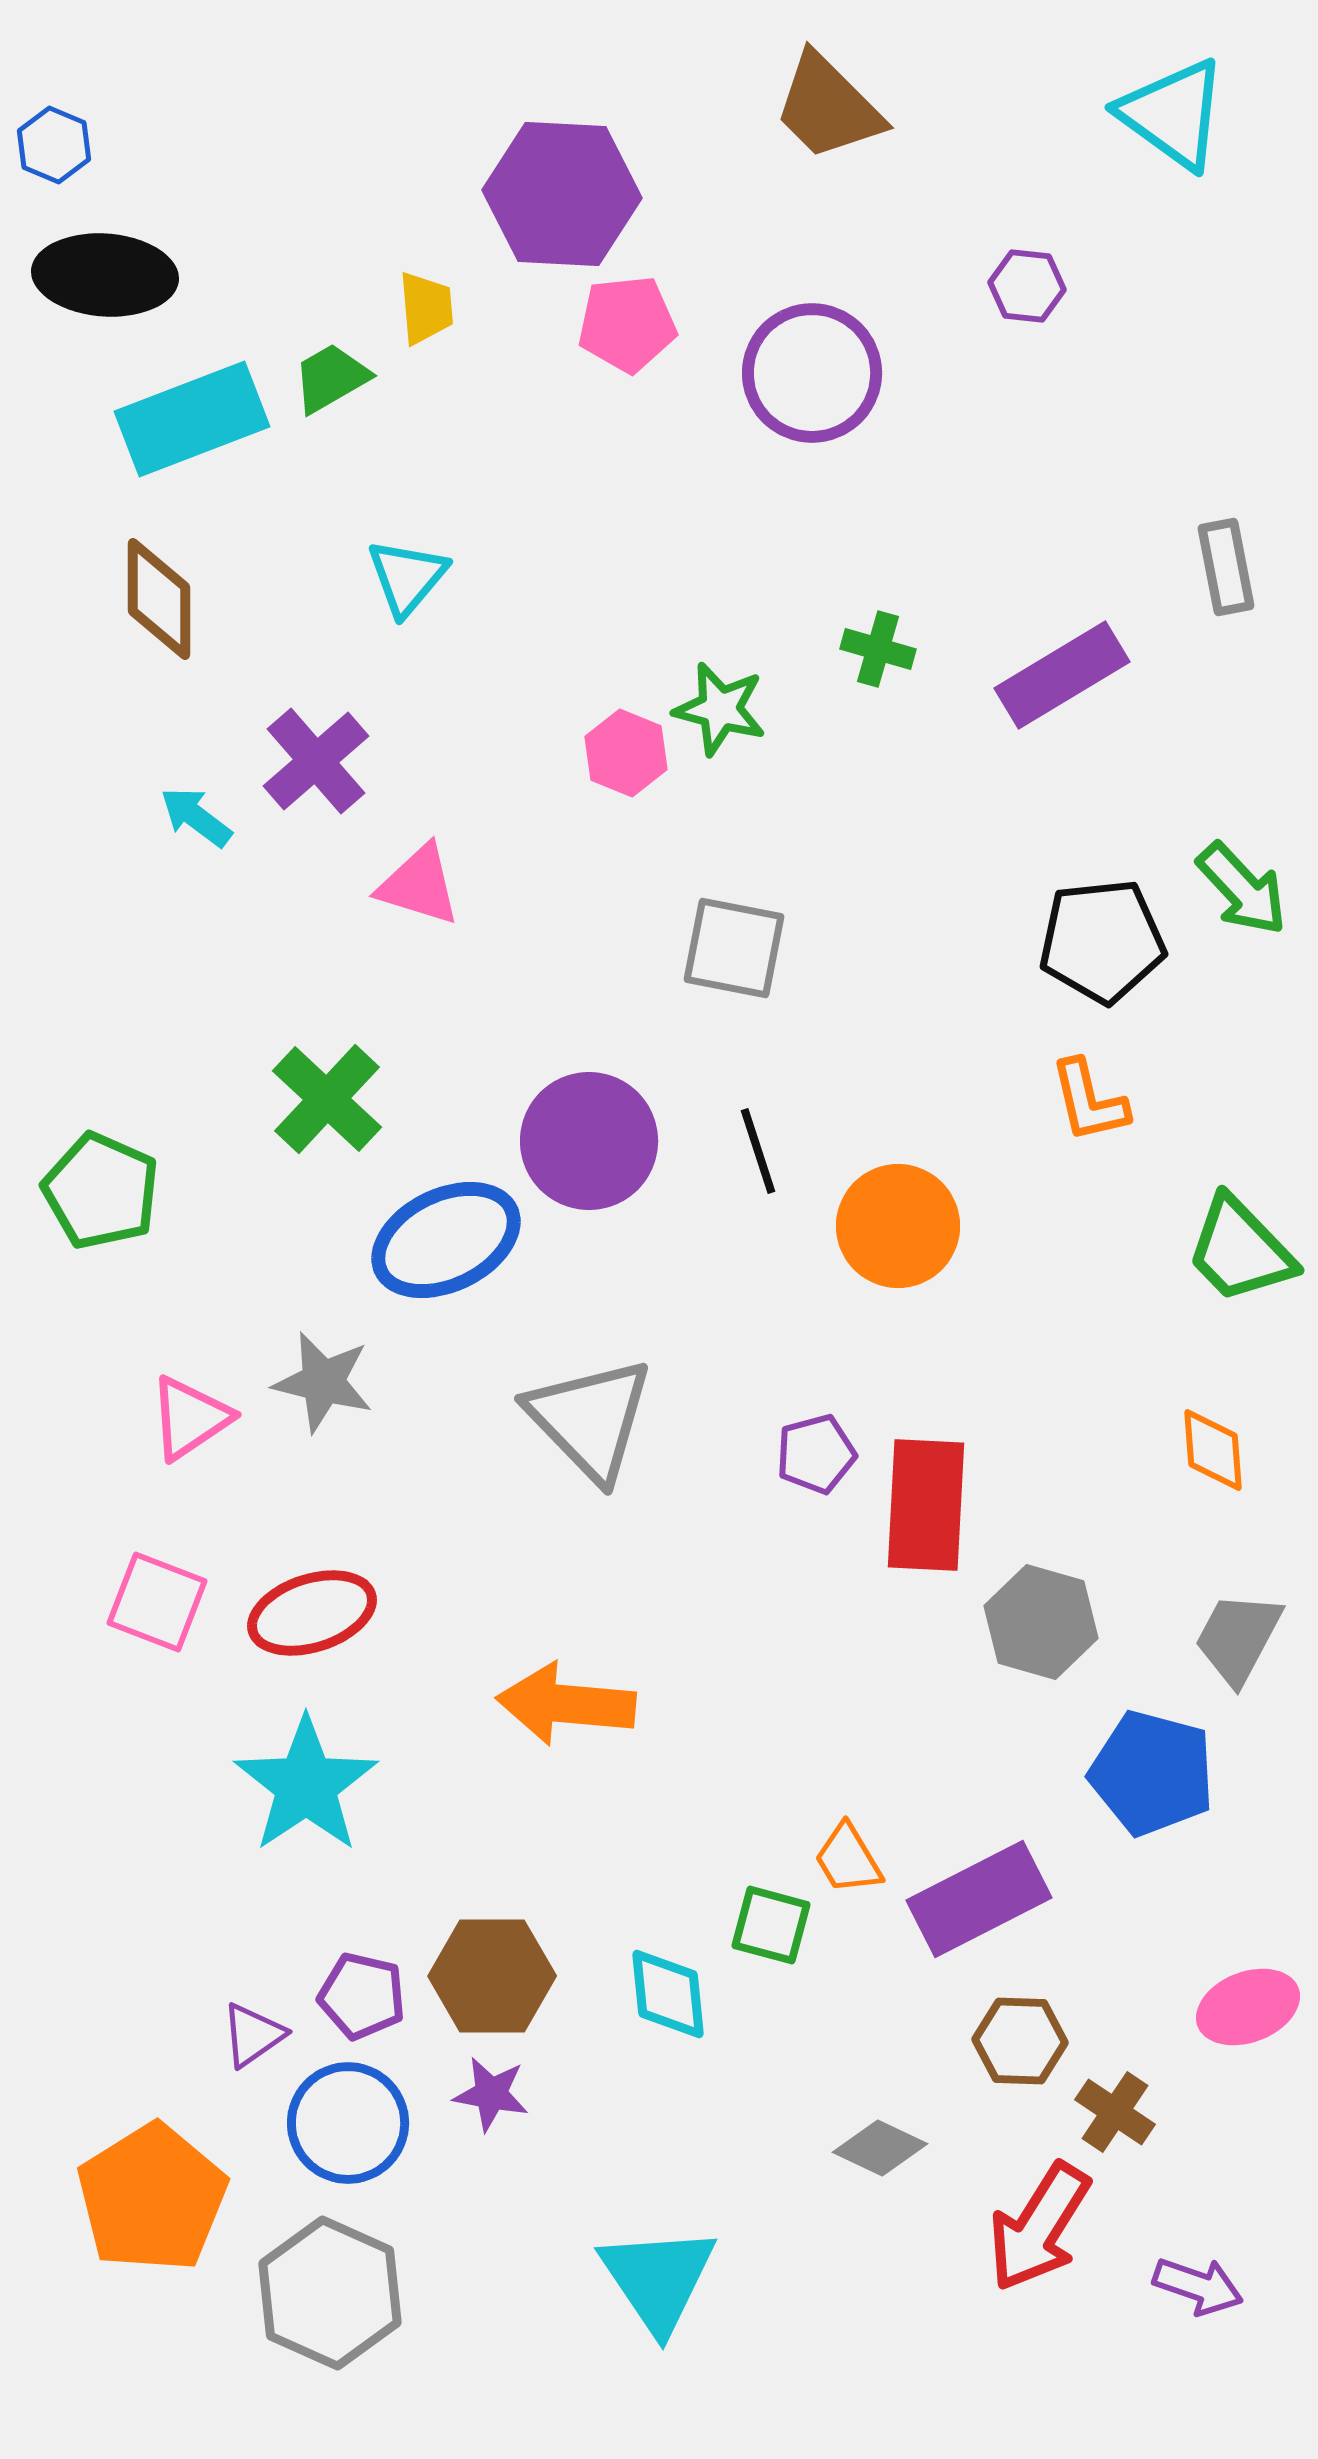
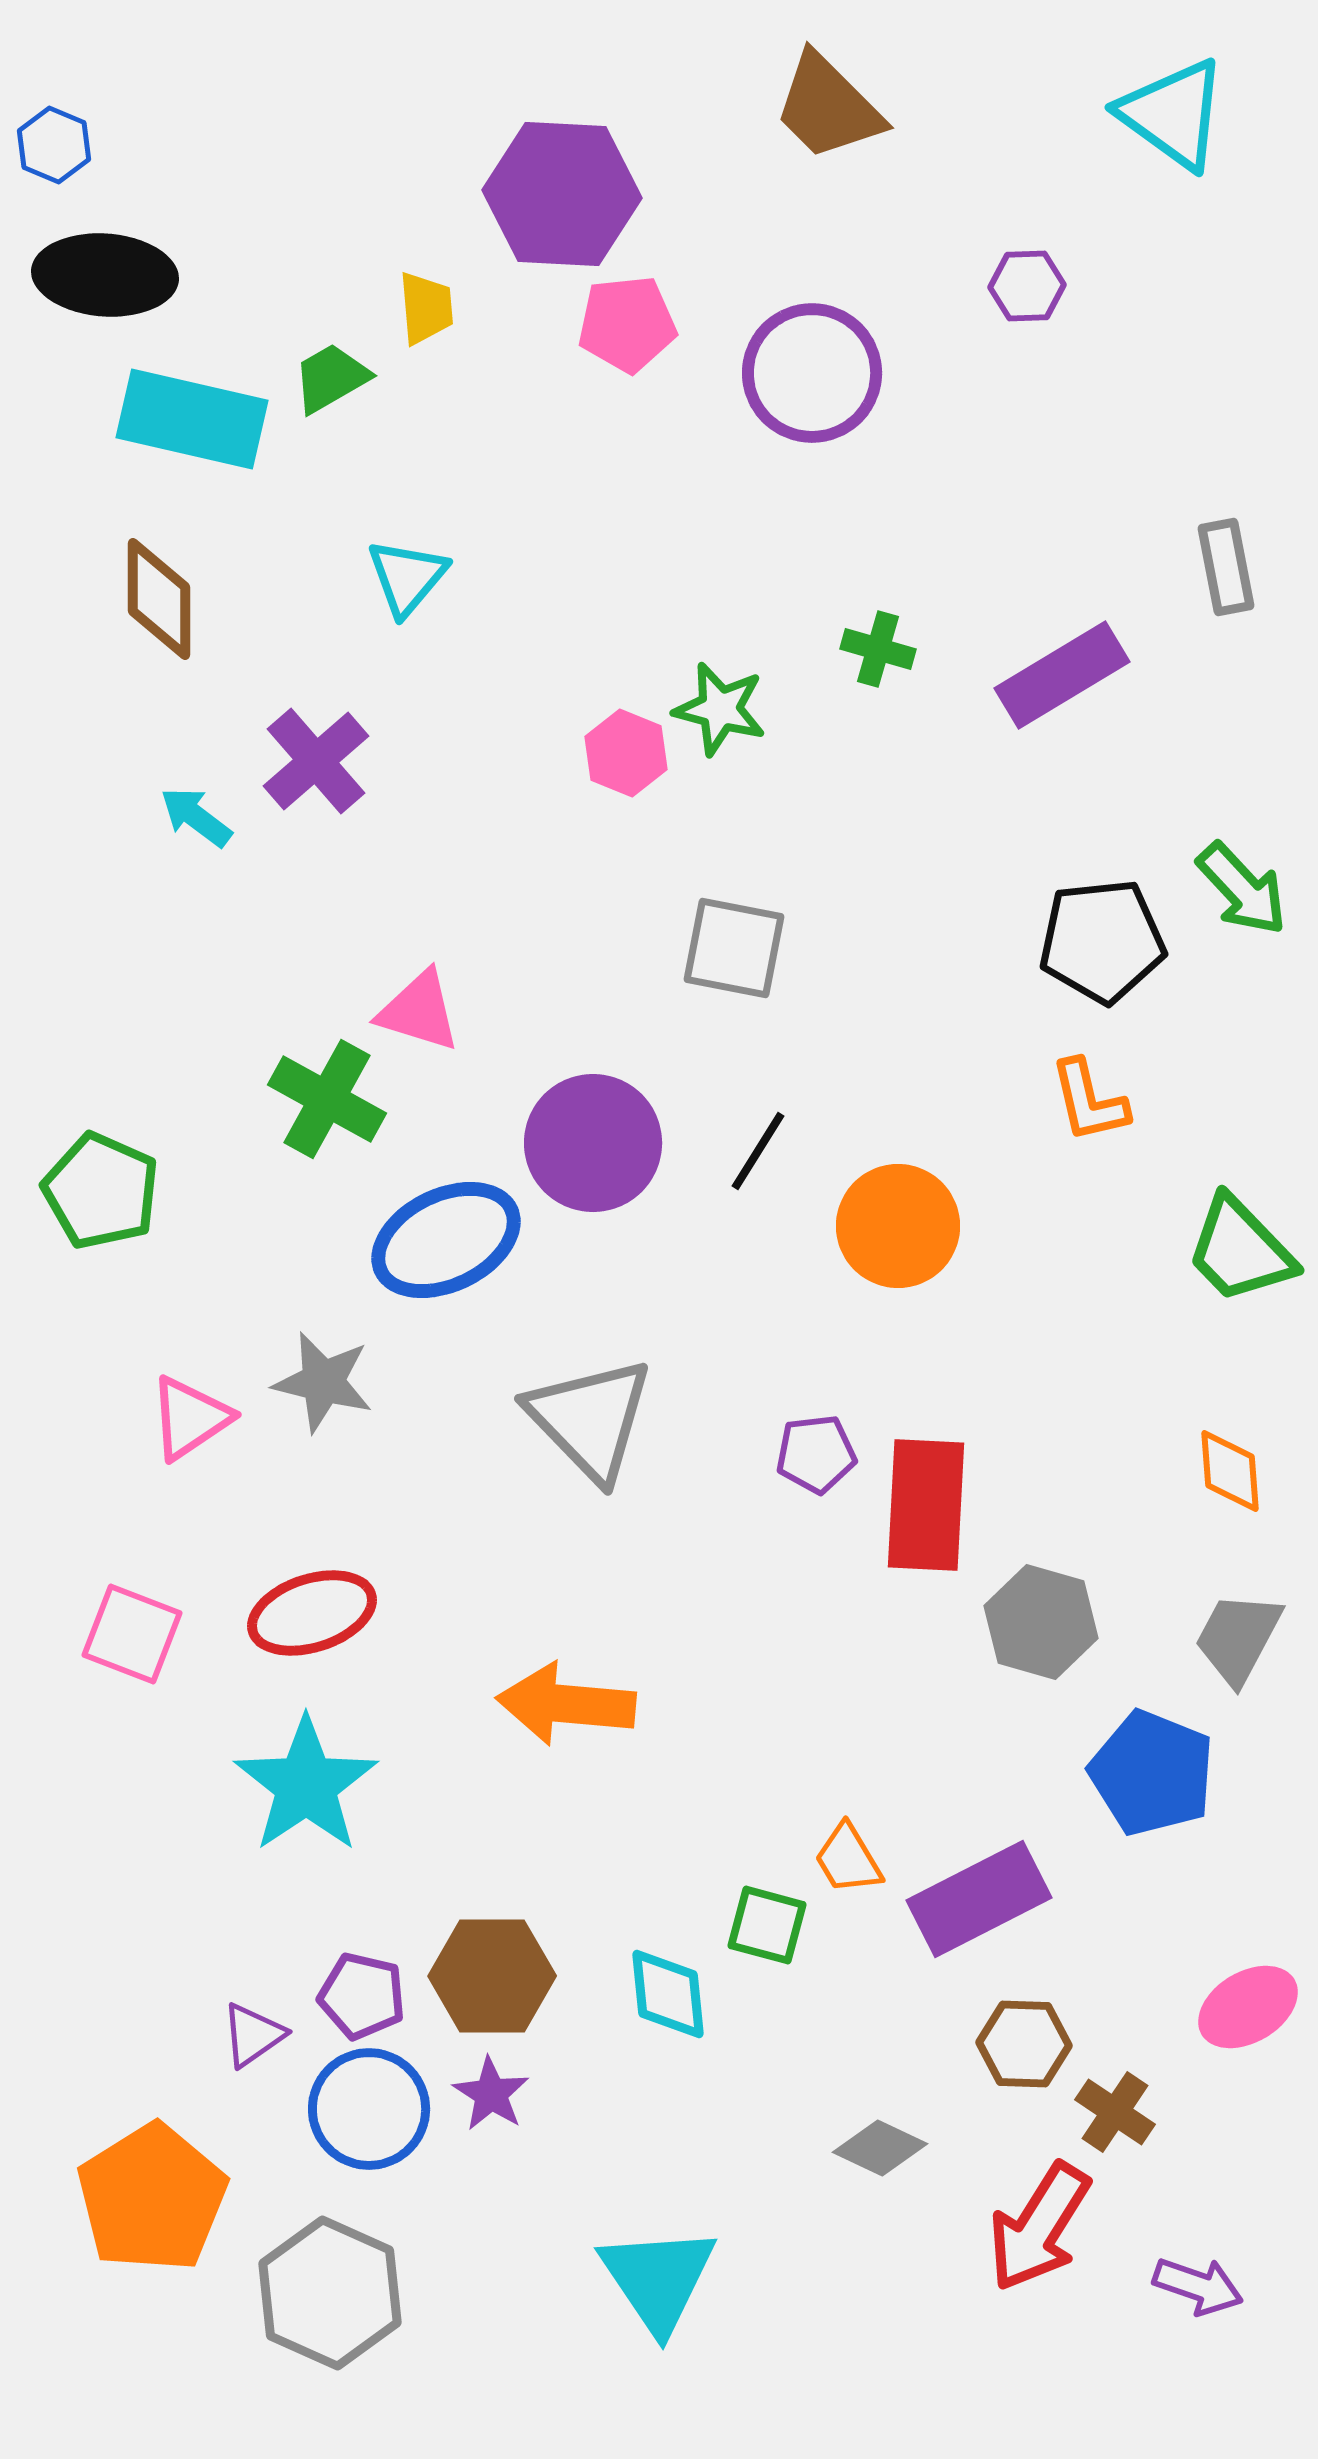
purple hexagon at (1027, 286): rotated 8 degrees counterclockwise
cyan rectangle at (192, 419): rotated 34 degrees clockwise
pink triangle at (419, 885): moved 126 px down
green cross at (327, 1099): rotated 14 degrees counterclockwise
purple circle at (589, 1141): moved 4 px right, 2 px down
black line at (758, 1151): rotated 50 degrees clockwise
orange diamond at (1213, 1450): moved 17 px right, 21 px down
purple pentagon at (816, 1454): rotated 8 degrees clockwise
pink square at (157, 1602): moved 25 px left, 32 px down
blue pentagon at (1152, 1773): rotated 7 degrees clockwise
green square at (771, 1925): moved 4 px left
pink ellipse at (1248, 2007): rotated 10 degrees counterclockwise
brown hexagon at (1020, 2041): moved 4 px right, 3 px down
purple star at (491, 2094): rotated 22 degrees clockwise
blue circle at (348, 2123): moved 21 px right, 14 px up
